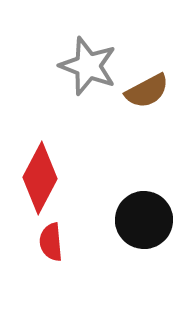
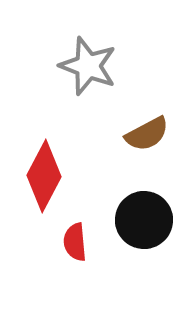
brown semicircle: moved 43 px down
red diamond: moved 4 px right, 2 px up
red semicircle: moved 24 px right
